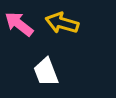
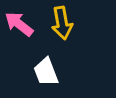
yellow arrow: rotated 116 degrees counterclockwise
